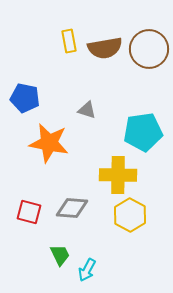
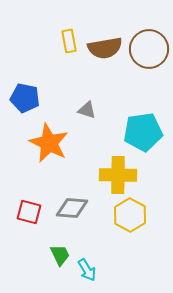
orange star: rotated 15 degrees clockwise
cyan arrow: rotated 60 degrees counterclockwise
